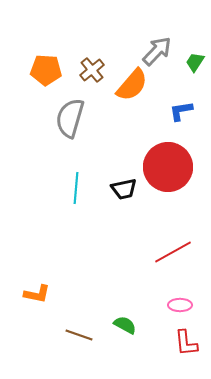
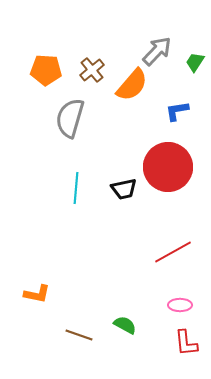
blue L-shape: moved 4 px left
